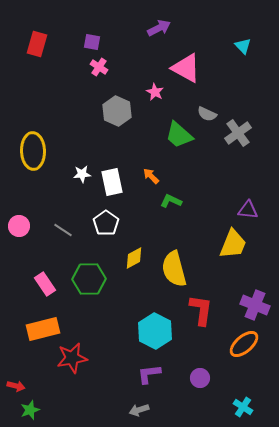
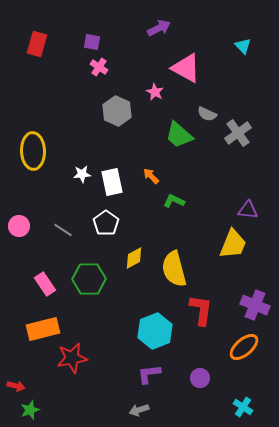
green L-shape: moved 3 px right
cyan hexagon: rotated 12 degrees clockwise
orange ellipse: moved 3 px down
